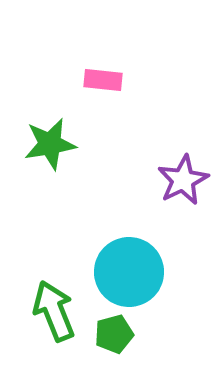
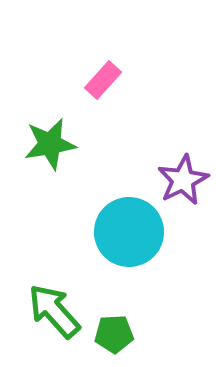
pink rectangle: rotated 54 degrees counterclockwise
cyan circle: moved 40 px up
green arrow: rotated 20 degrees counterclockwise
green pentagon: rotated 12 degrees clockwise
